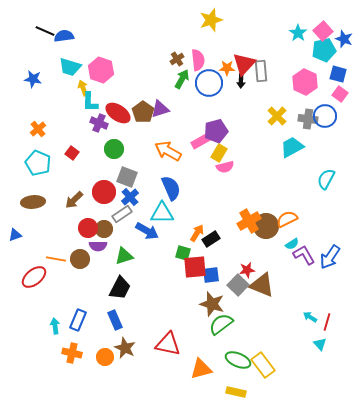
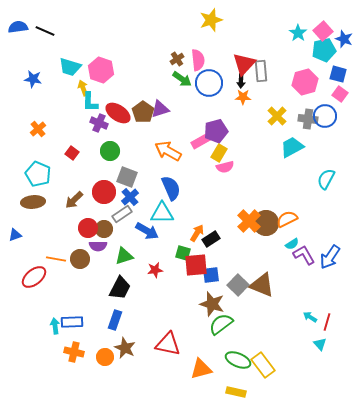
blue semicircle at (64, 36): moved 46 px left, 9 px up
orange star at (227, 68): moved 16 px right, 29 px down
green arrow at (182, 79): rotated 96 degrees clockwise
pink hexagon at (305, 82): rotated 20 degrees clockwise
green circle at (114, 149): moved 4 px left, 2 px down
cyan pentagon at (38, 163): moved 11 px down
orange cross at (249, 221): rotated 15 degrees counterclockwise
brown circle at (266, 226): moved 3 px up
red square at (195, 267): moved 1 px right, 2 px up
red star at (247, 270): moved 92 px left
blue rectangle at (78, 320): moved 6 px left, 2 px down; rotated 65 degrees clockwise
blue rectangle at (115, 320): rotated 42 degrees clockwise
orange cross at (72, 353): moved 2 px right, 1 px up
